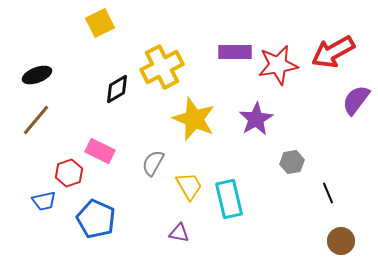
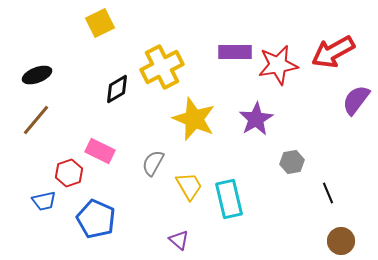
purple triangle: moved 7 px down; rotated 30 degrees clockwise
